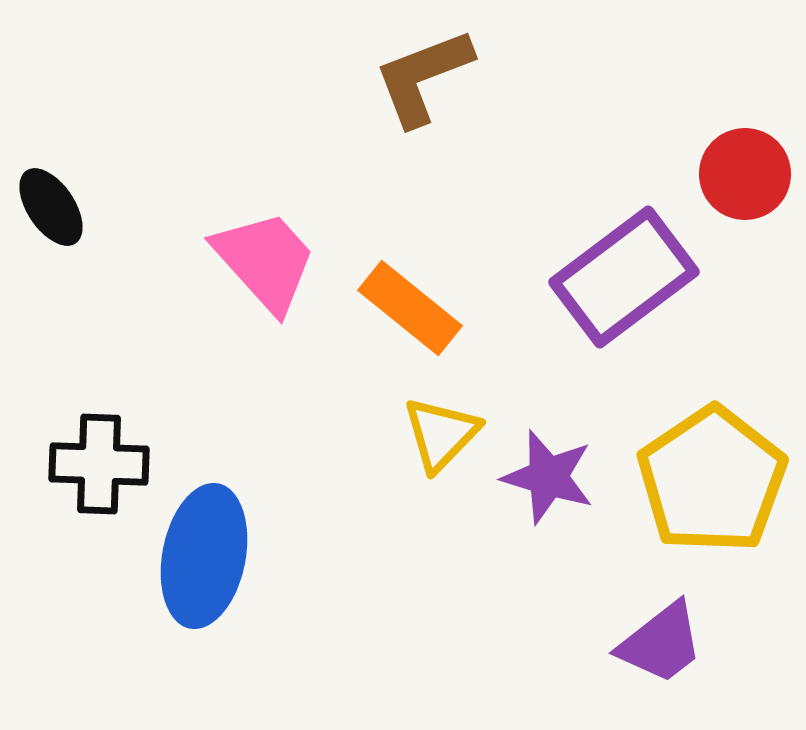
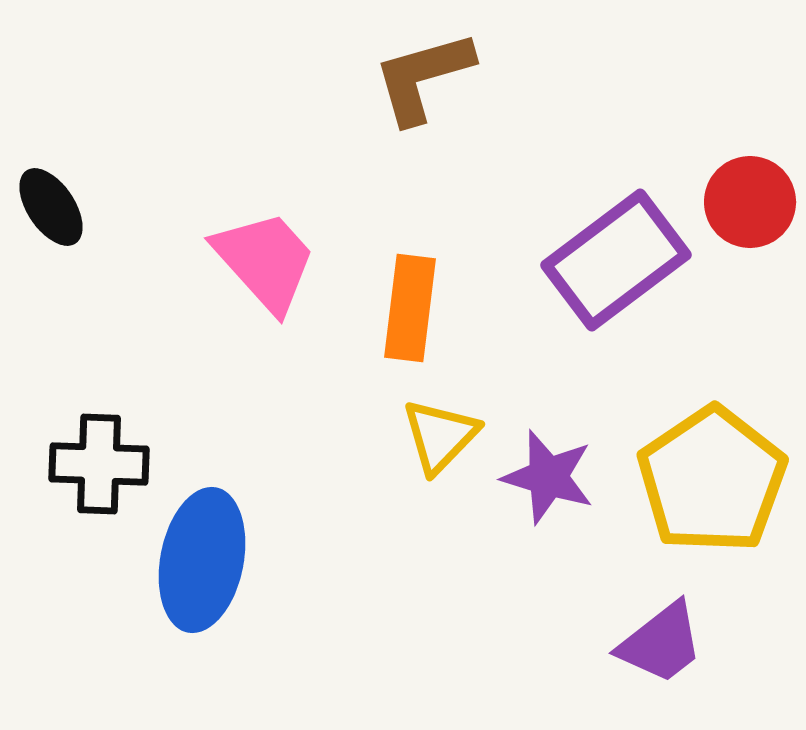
brown L-shape: rotated 5 degrees clockwise
red circle: moved 5 px right, 28 px down
purple rectangle: moved 8 px left, 17 px up
orange rectangle: rotated 58 degrees clockwise
yellow triangle: moved 1 px left, 2 px down
blue ellipse: moved 2 px left, 4 px down
